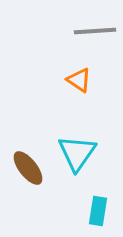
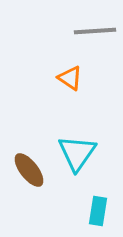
orange triangle: moved 9 px left, 2 px up
brown ellipse: moved 1 px right, 2 px down
